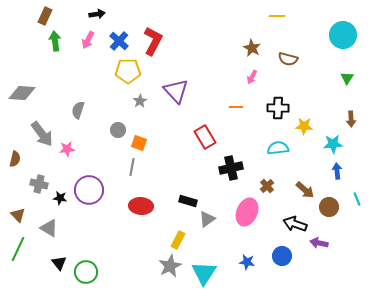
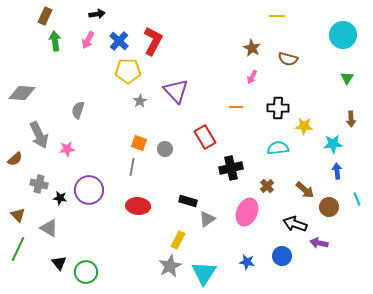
gray circle at (118, 130): moved 47 px right, 19 px down
gray arrow at (42, 134): moved 3 px left, 1 px down; rotated 12 degrees clockwise
brown semicircle at (15, 159): rotated 35 degrees clockwise
red ellipse at (141, 206): moved 3 px left
